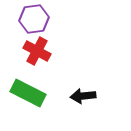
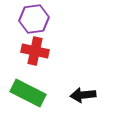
red cross: moved 2 px left; rotated 16 degrees counterclockwise
black arrow: moved 1 px up
